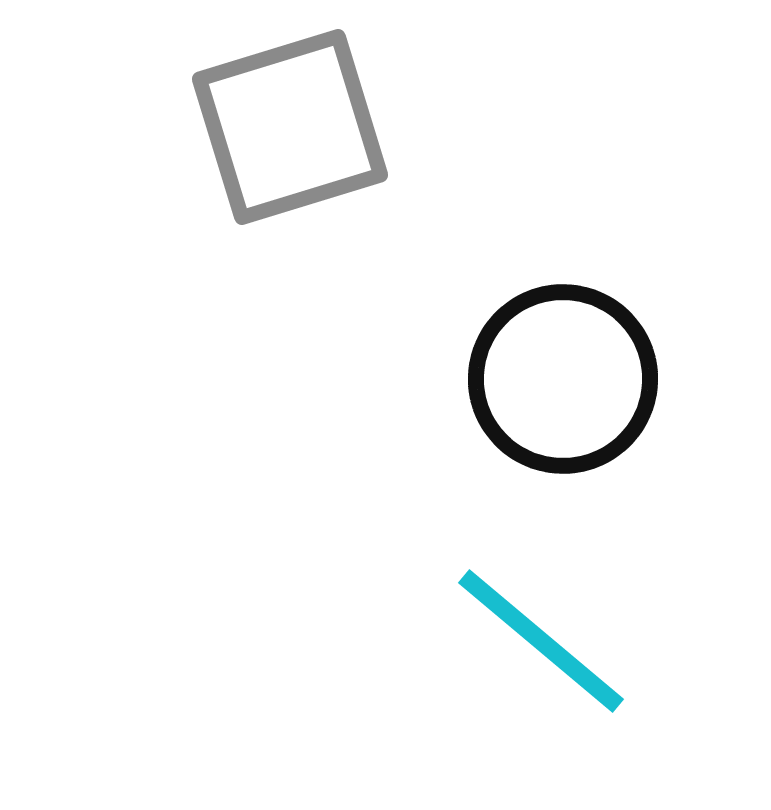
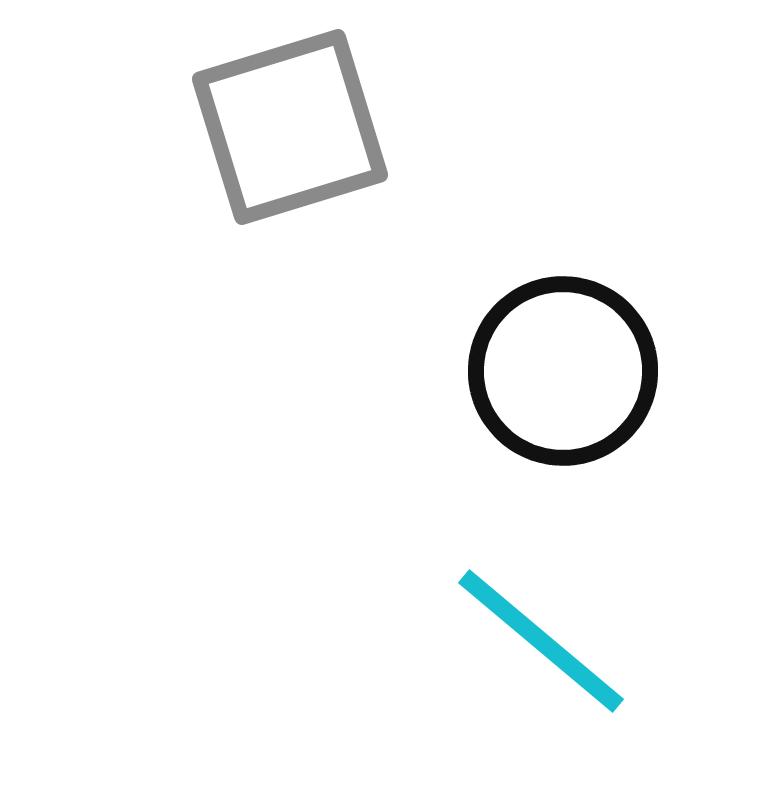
black circle: moved 8 px up
